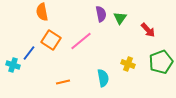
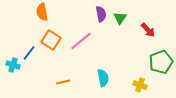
yellow cross: moved 12 px right, 21 px down
